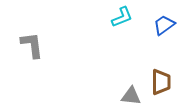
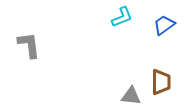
gray L-shape: moved 3 px left
